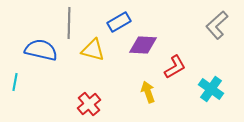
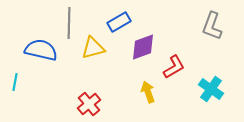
gray L-shape: moved 5 px left, 1 px down; rotated 28 degrees counterclockwise
purple diamond: moved 2 px down; rotated 24 degrees counterclockwise
yellow triangle: moved 2 px up; rotated 30 degrees counterclockwise
red L-shape: moved 1 px left
